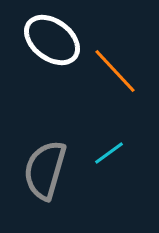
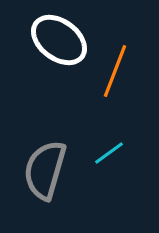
white ellipse: moved 7 px right
orange line: rotated 64 degrees clockwise
